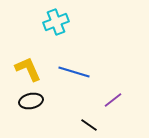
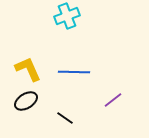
cyan cross: moved 11 px right, 6 px up
blue line: rotated 16 degrees counterclockwise
black ellipse: moved 5 px left; rotated 20 degrees counterclockwise
black line: moved 24 px left, 7 px up
